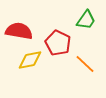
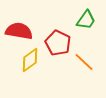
yellow diamond: rotated 25 degrees counterclockwise
orange line: moved 1 px left, 2 px up
